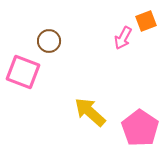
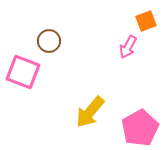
pink arrow: moved 5 px right, 9 px down
yellow arrow: rotated 92 degrees counterclockwise
pink pentagon: rotated 9 degrees clockwise
